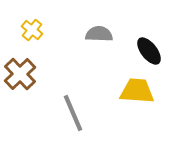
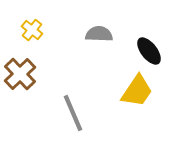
yellow trapezoid: rotated 120 degrees clockwise
